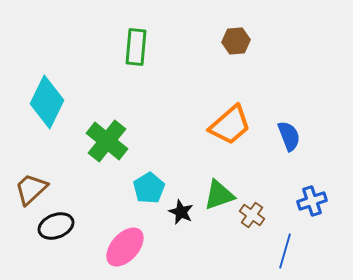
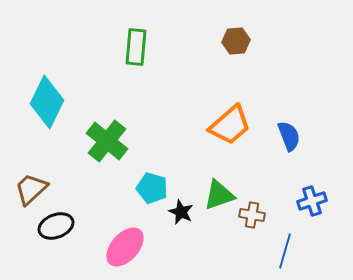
cyan pentagon: moved 3 px right; rotated 24 degrees counterclockwise
brown cross: rotated 25 degrees counterclockwise
